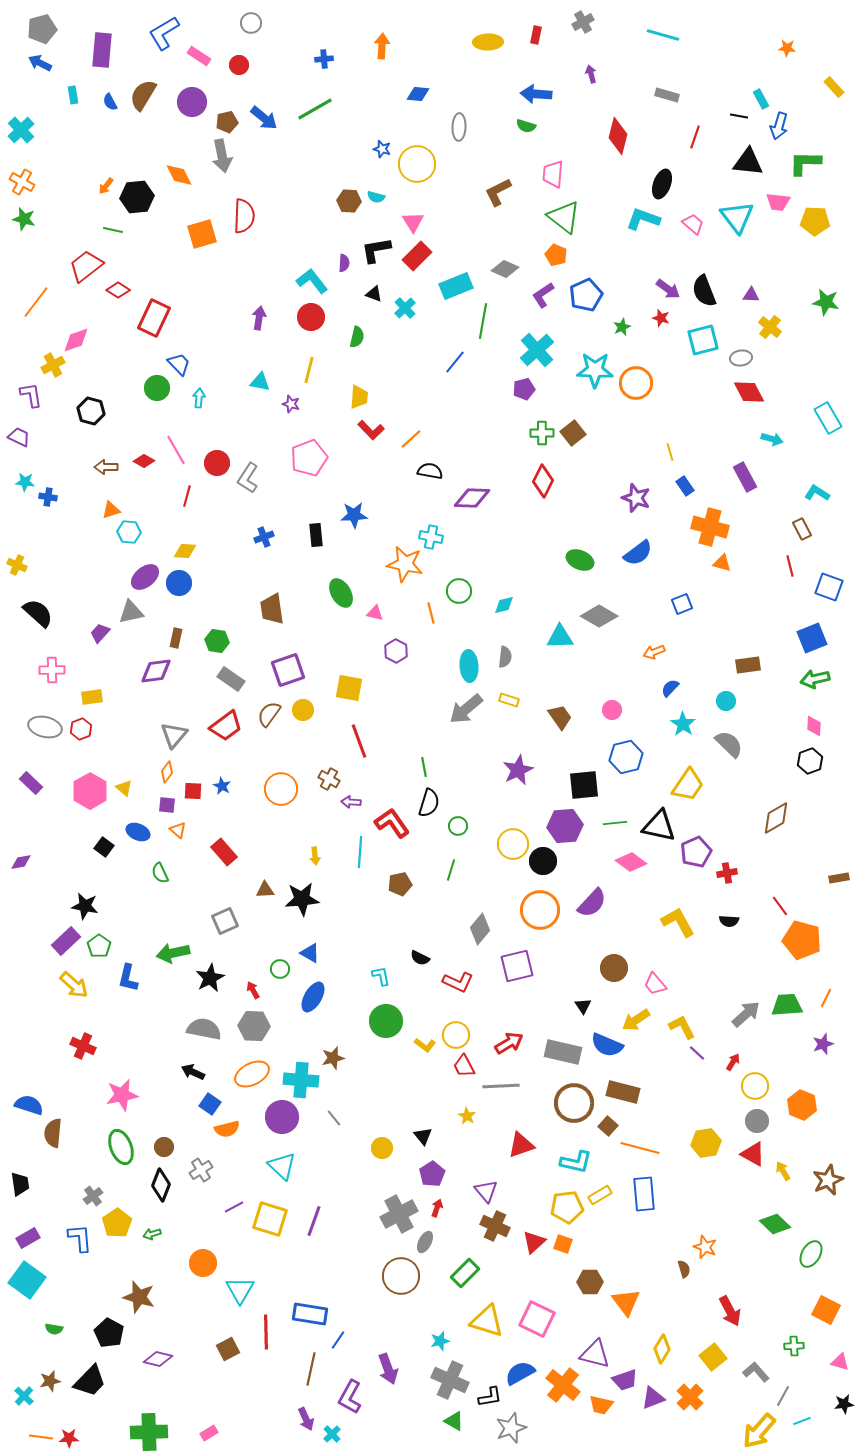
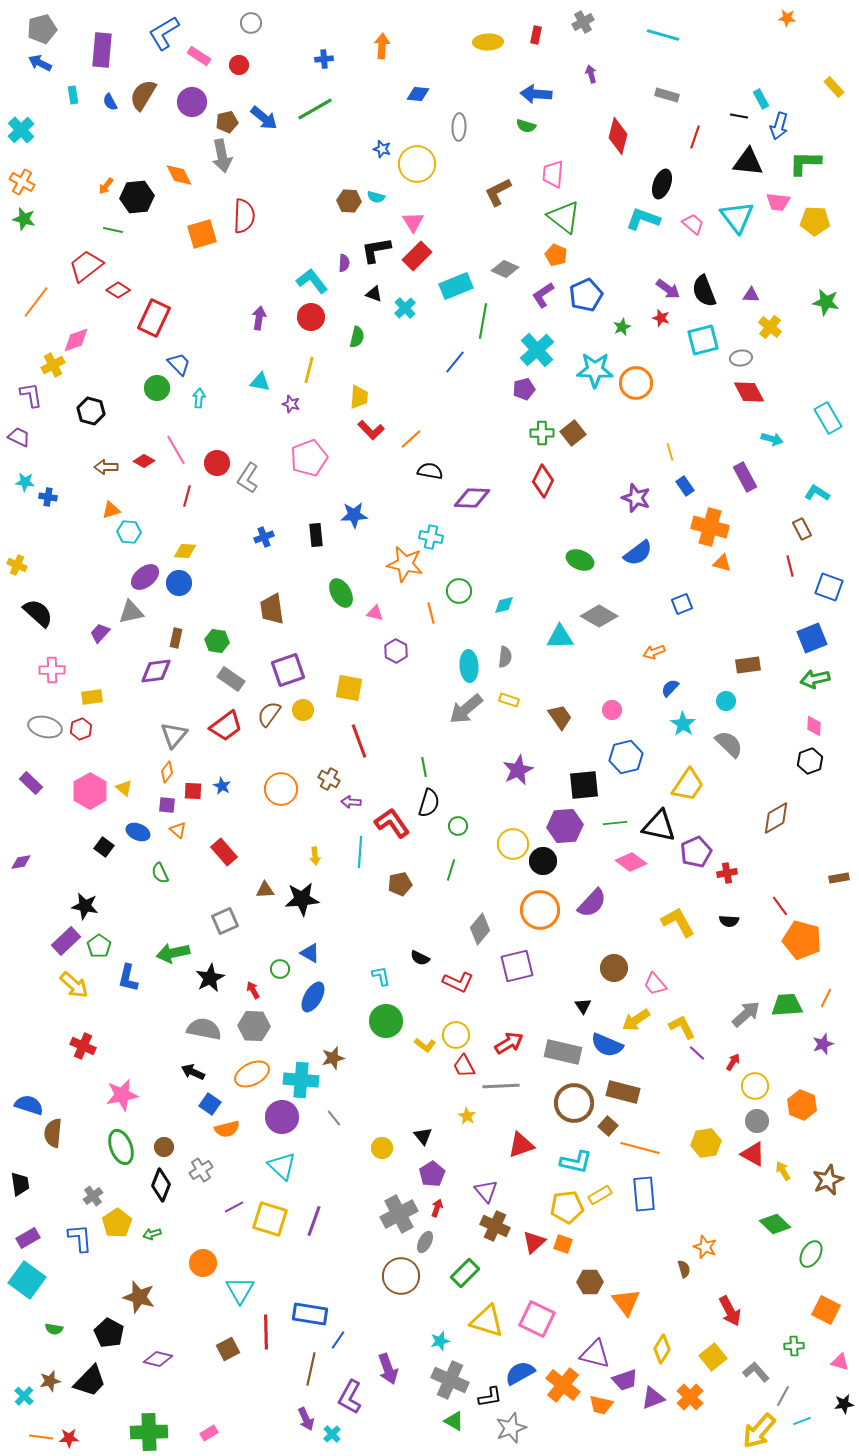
orange star at (787, 48): moved 30 px up
